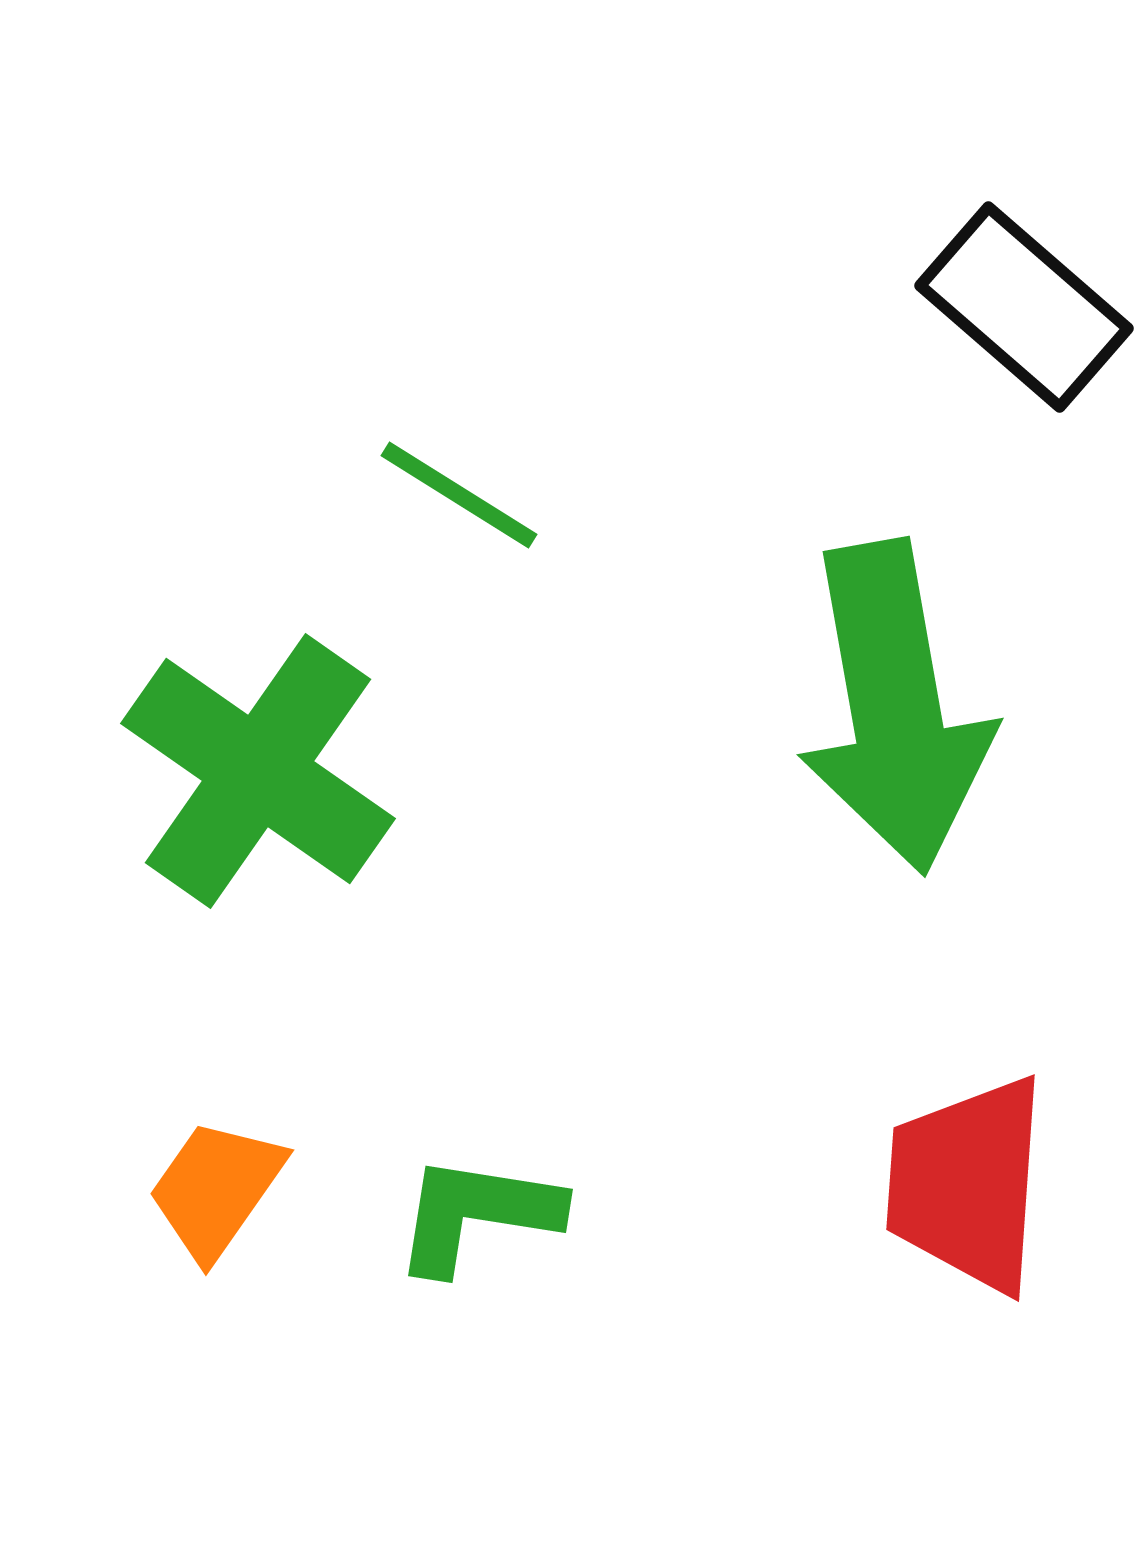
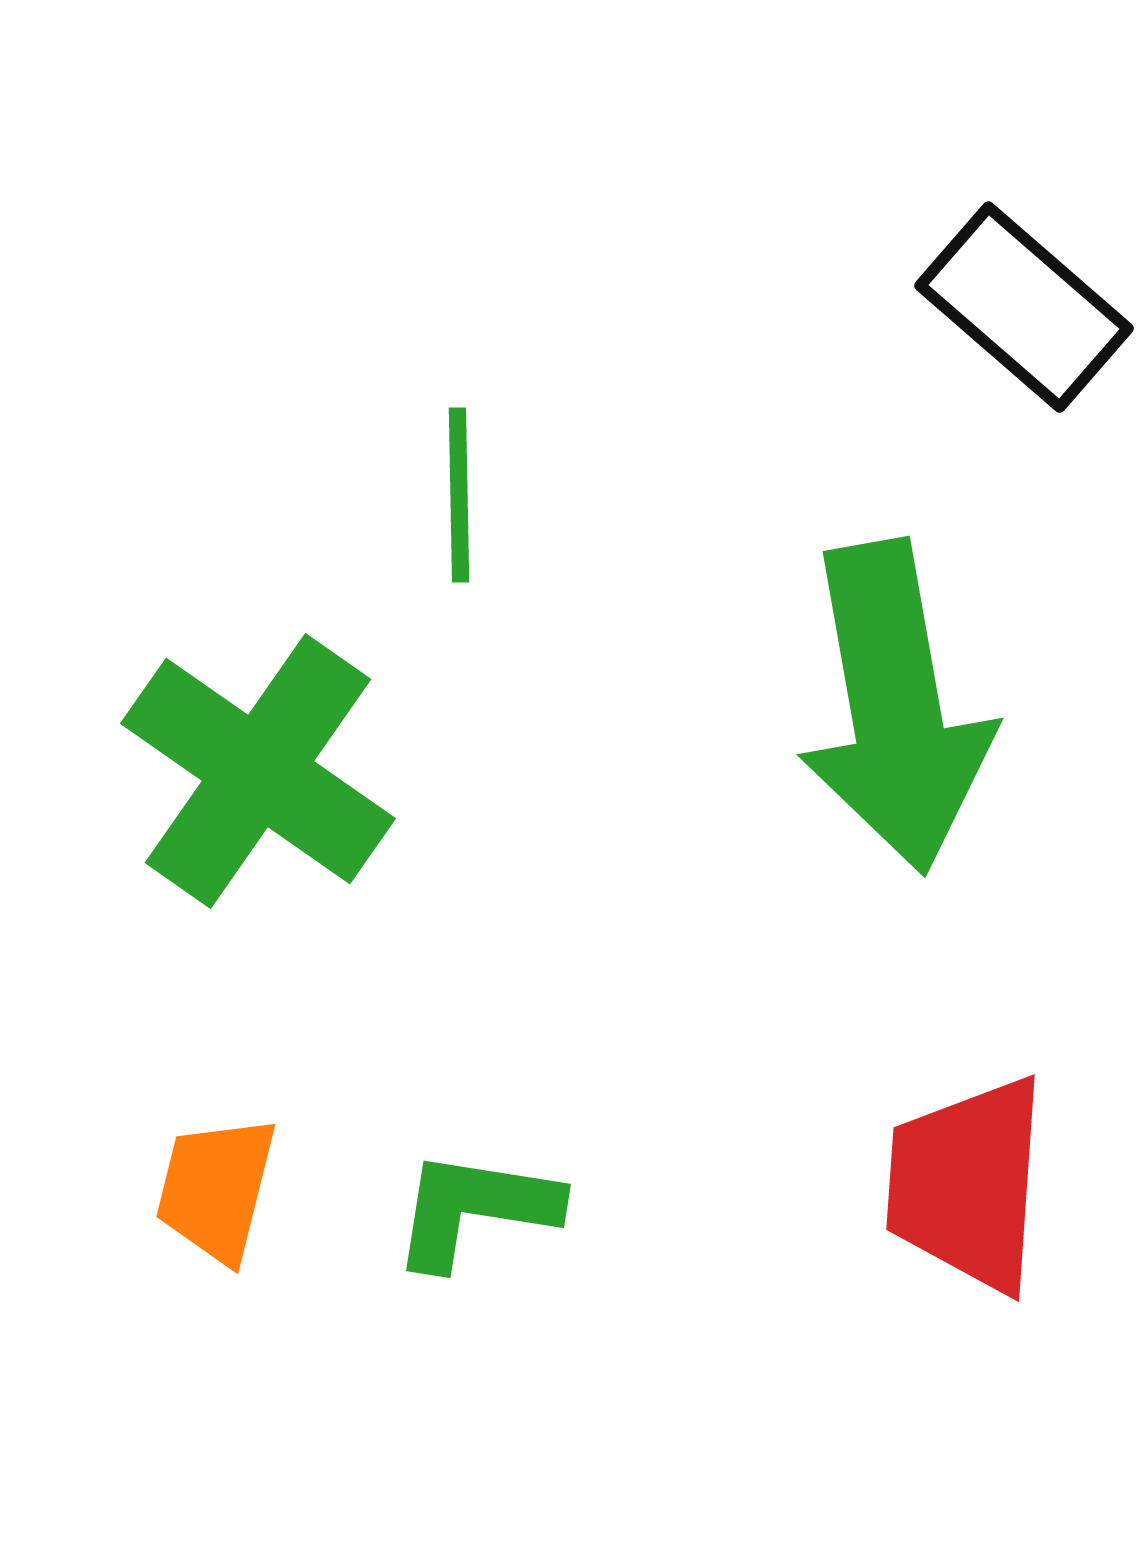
green line: rotated 57 degrees clockwise
orange trapezoid: rotated 21 degrees counterclockwise
green L-shape: moved 2 px left, 5 px up
